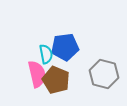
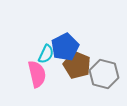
blue pentagon: rotated 20 degrees counterclockwise
cyan semicircle: rotated 36 degrees clockwise
brown pentagon: moved 21 px right, 15 px up
